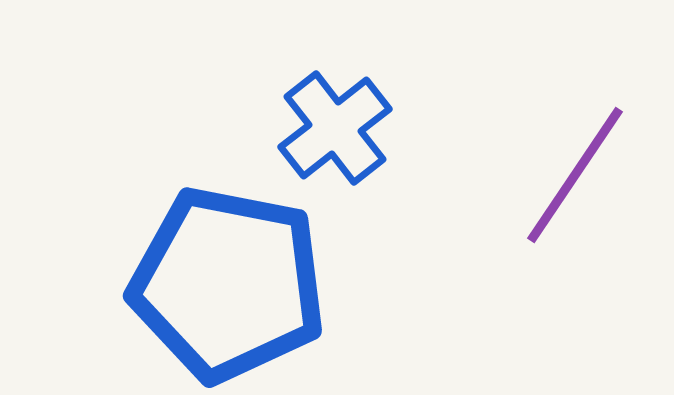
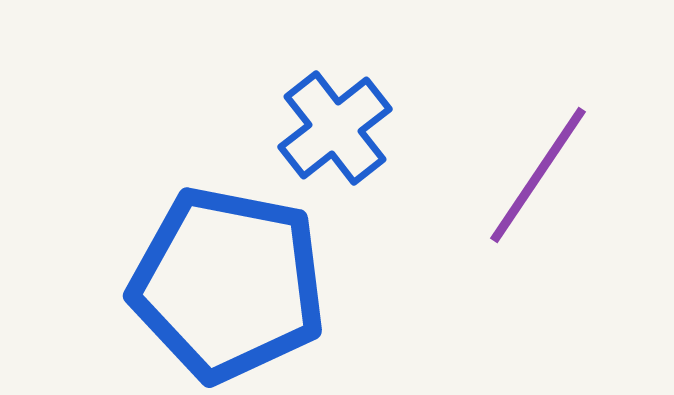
purple line: moved 37 px left
